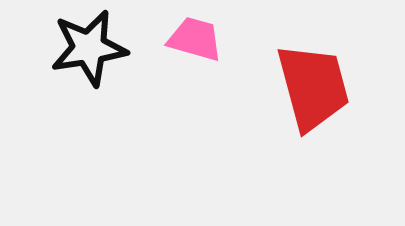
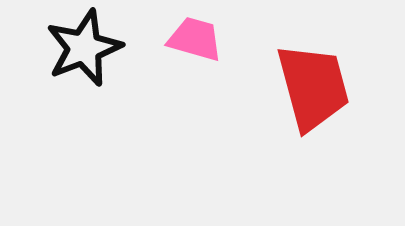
black star: moved 5 px left; rotated 12 degrees counterclockwise
